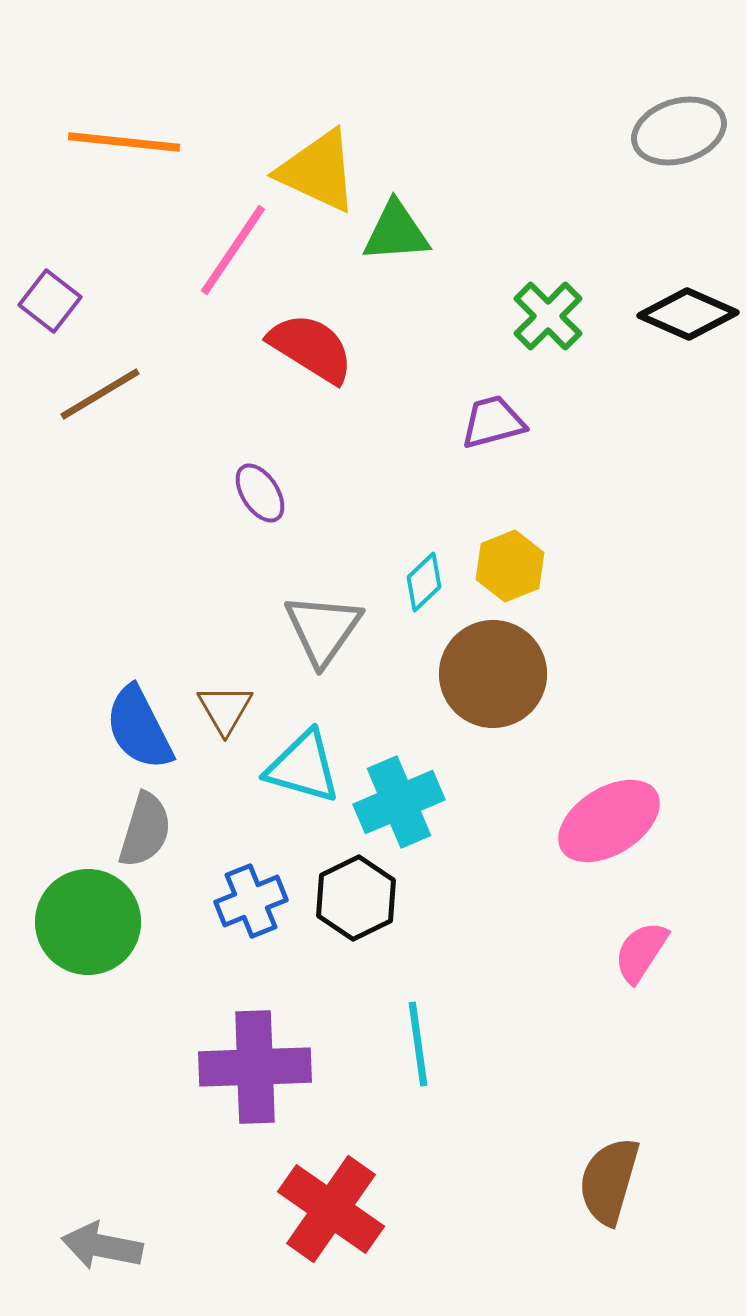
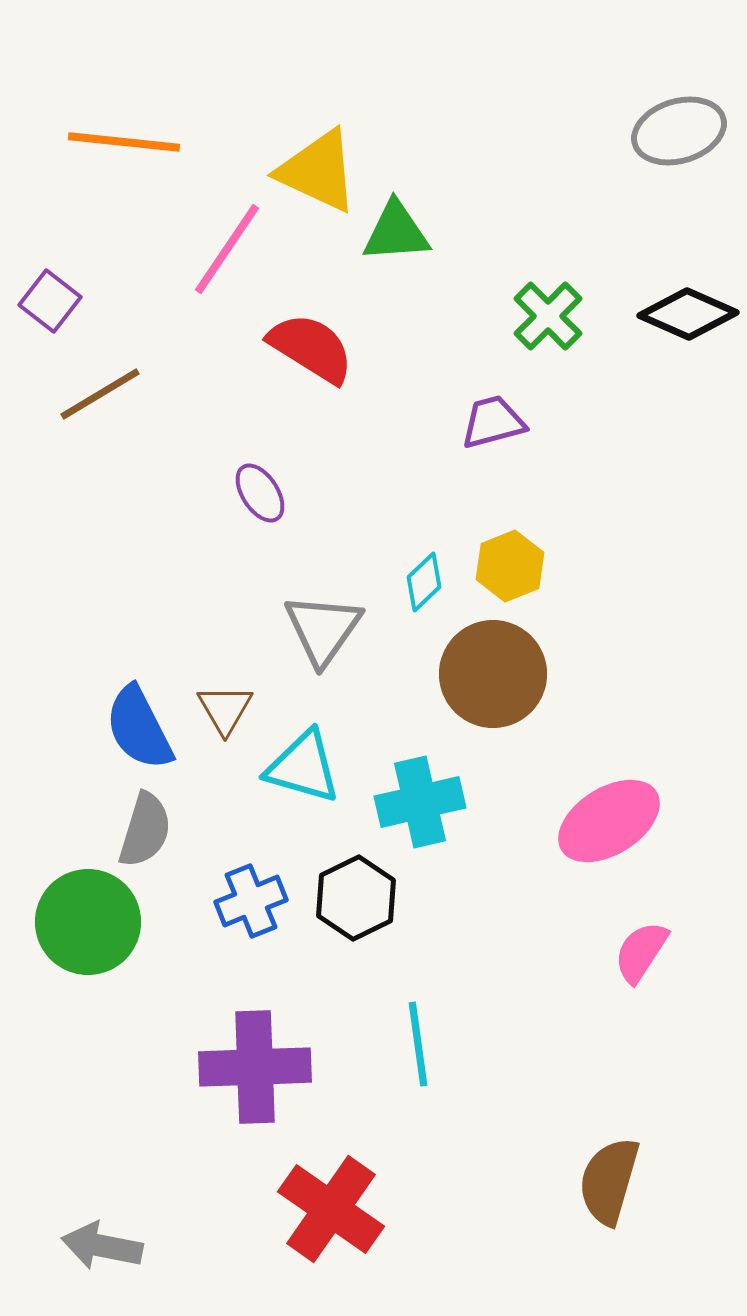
pink line: moved 6 px left, 1 px up
cyan cross: moved 21 px right; rotated 10 degrees clockwise
